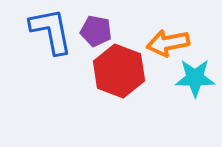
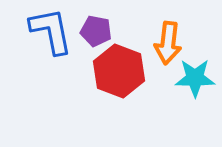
orange arrow: rotated 72 degrees counterclockwise
